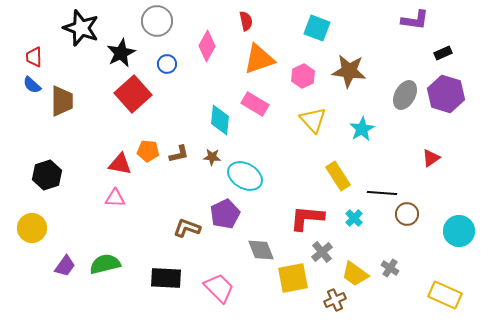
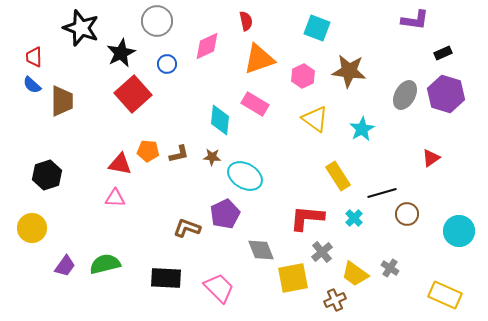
pink diamond at (207, 46): rotated 36 degrees clockwise
yellow triangle at (313, 120): moved 2 px right, 1 px up; rotated 12 degrees counterclockwise
black line at (382, 193): rotated 20 degrees counterclockwise
